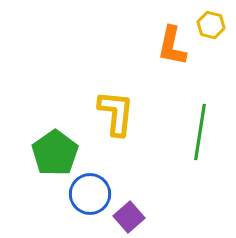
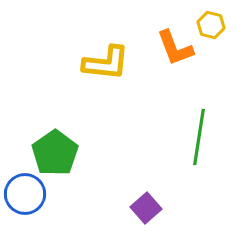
orange L-shape: moved 3 px right, 2 px down; rotated 33 degrees counterclockwise
yellow L-shape: moved 10 px left, 50 px up; rotated 90 degrees clockwise
green line: moved 1 px left, 5 px down
blue circle: moved 65 px left
purple square: moved 17 px right, 9 px up
